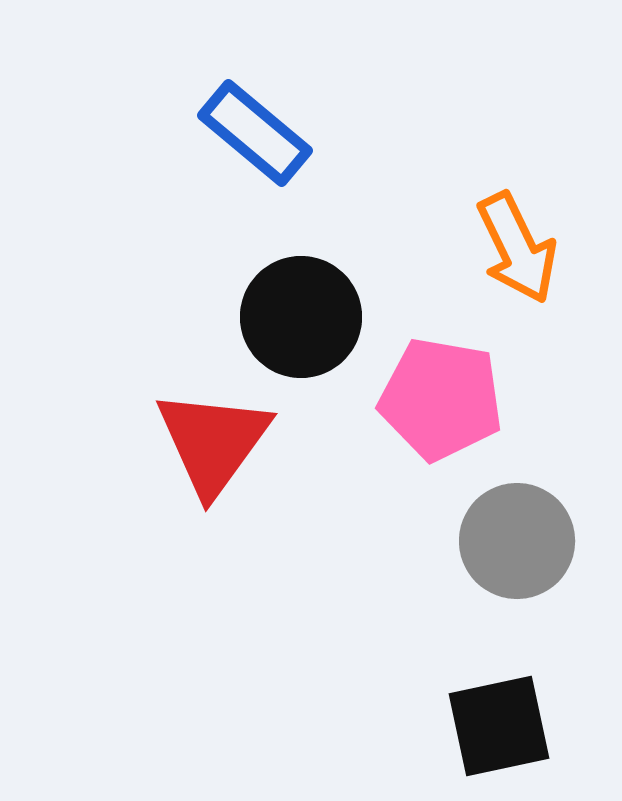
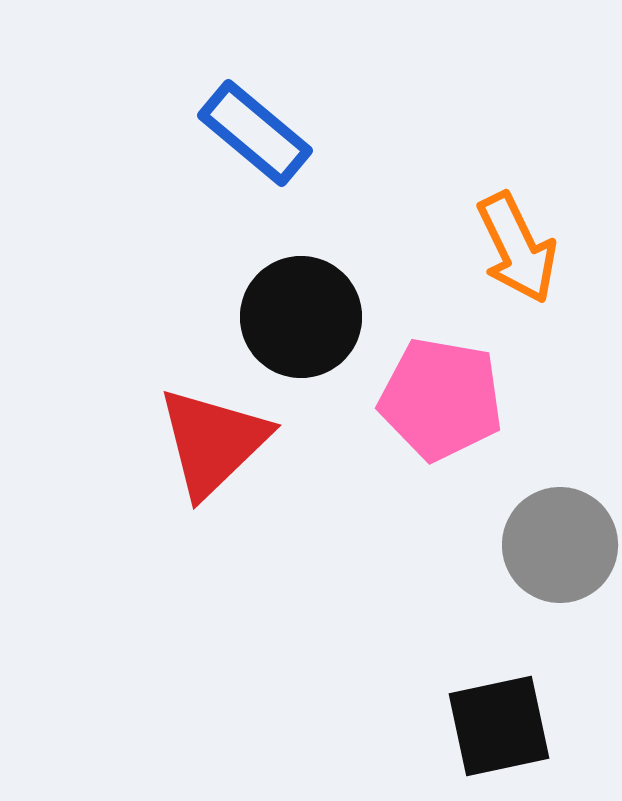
red triangle: rotated 10 degrees clockwise
gray circle: moved 43 px right, 4 px down
